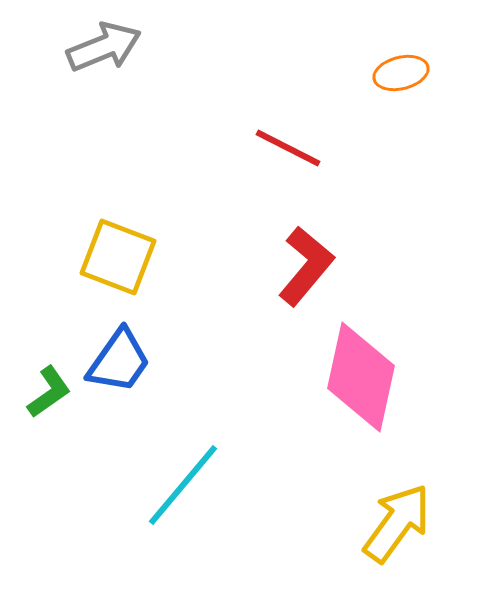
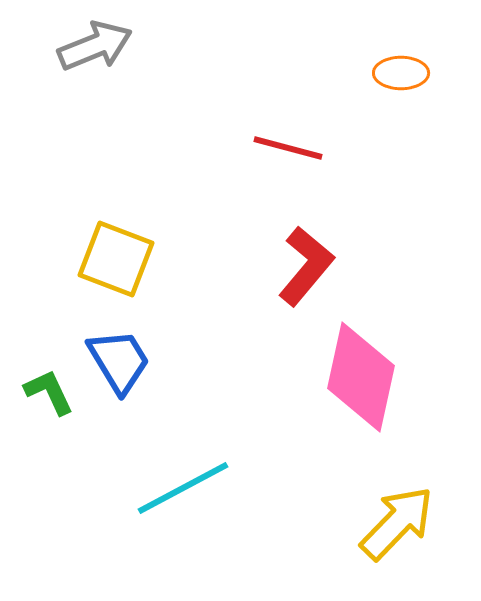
gray arrow: moved 9 px left, 1 px up
orange ellipse: rotated 14 degrees clockwise
red line: rotated 12 degrees counterclockwise
yellow square: moved 2 px left, 2 px down
blue trapezoid: rotated 66 degrees counterclockwise
green L-shape: rotated 80 degrees counterclockwise
cyan line: moved 3 px down; rotated 22 degrees clockwise
yellow arrow: rotated 8 degrees clockwise
